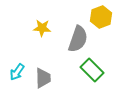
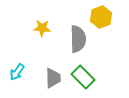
gray semicircle: rotated 20 degrees counterclockwise
green rectangle: moved 9 px left, 7 px down
gray trapezoid: moved 10 px right
